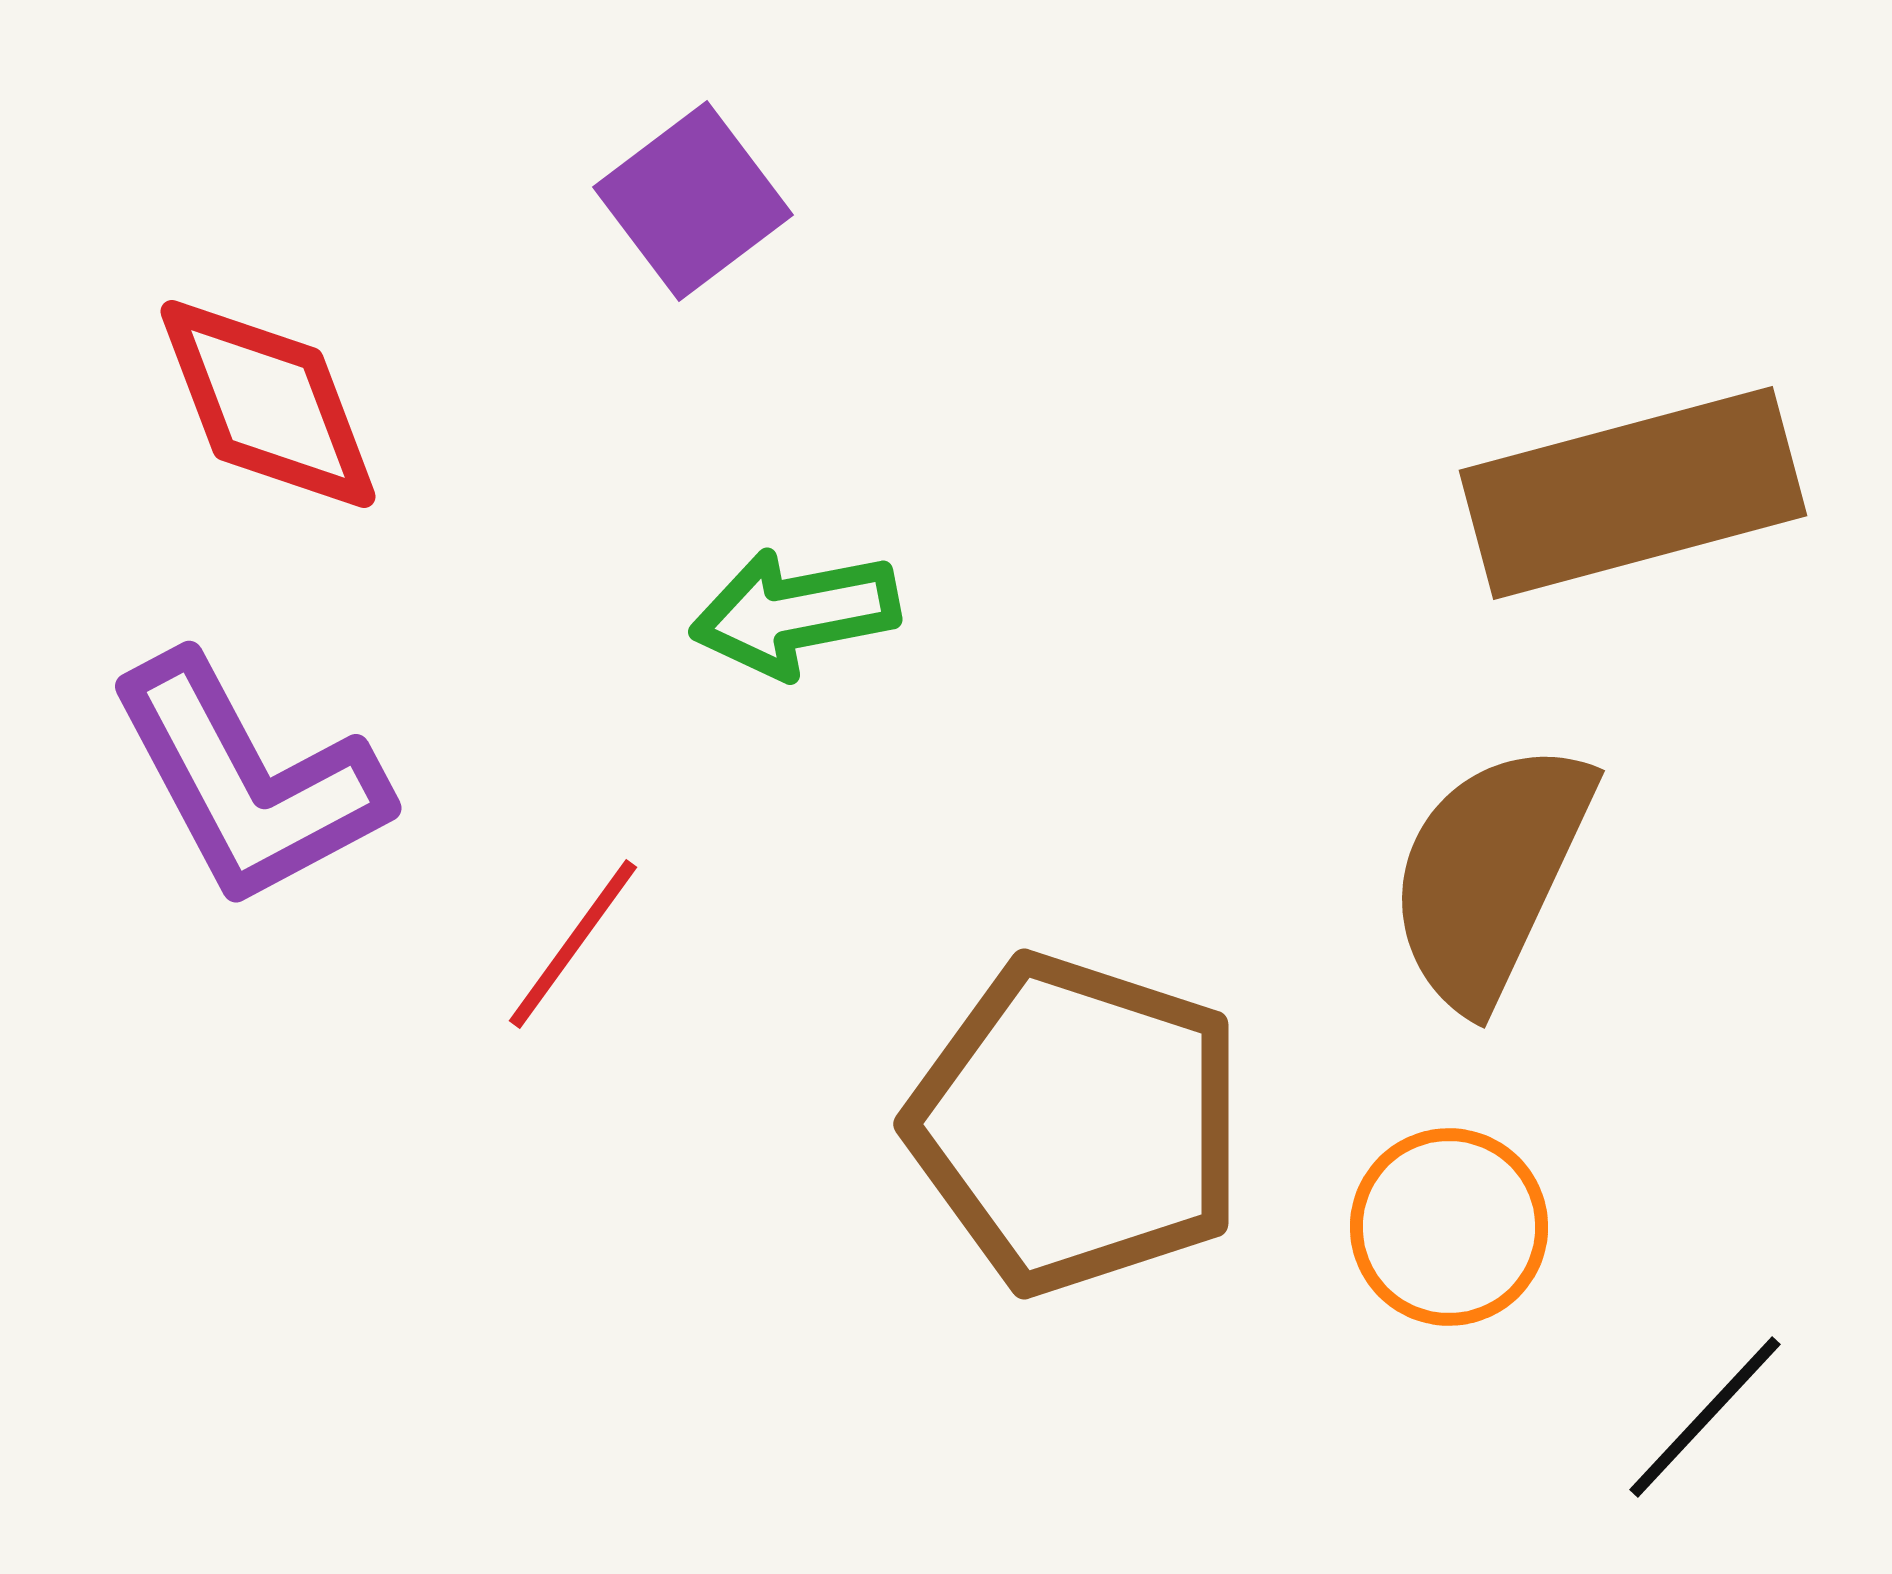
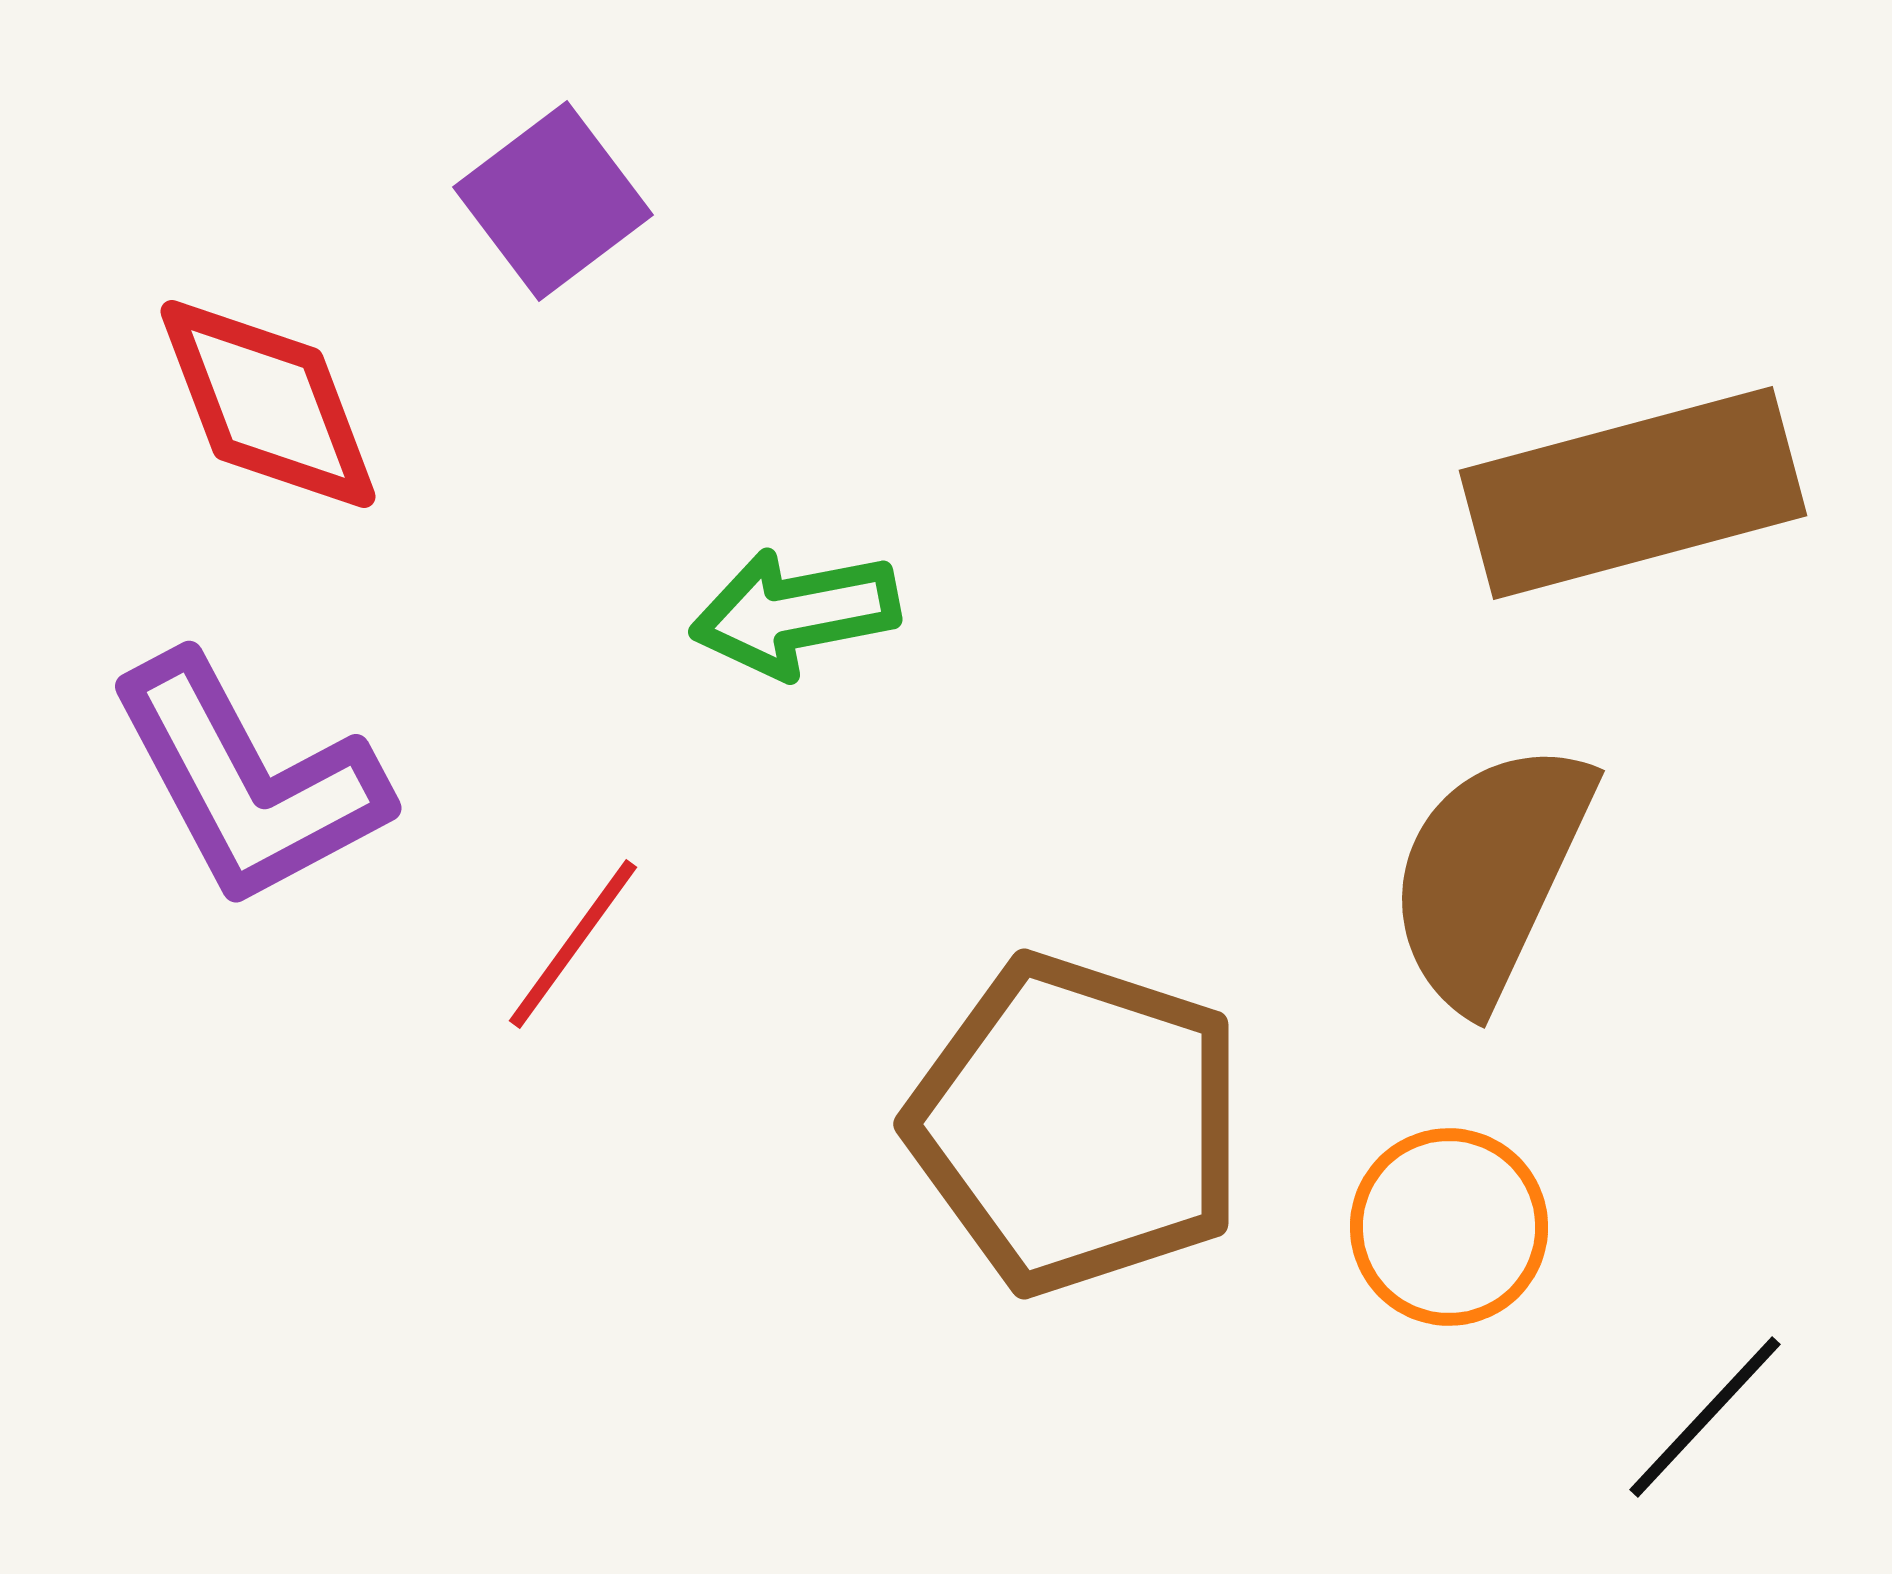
purple square: moved 140 px left
